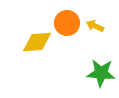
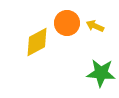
yellow diamond: rotated 24 degrees counterclockwise
